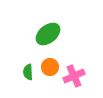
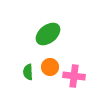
pink cross: rotated 30 degrees clockwise
